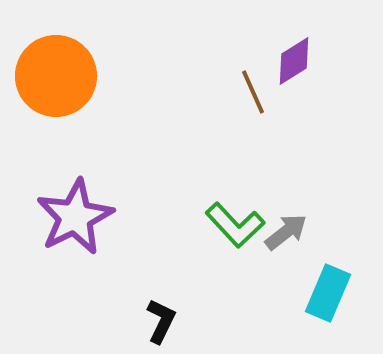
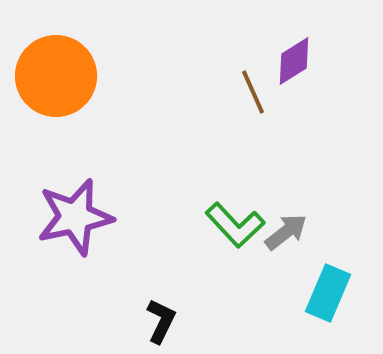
purple star: rotated 14 degrees clockwise
